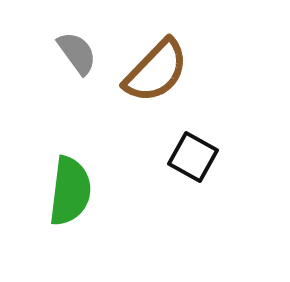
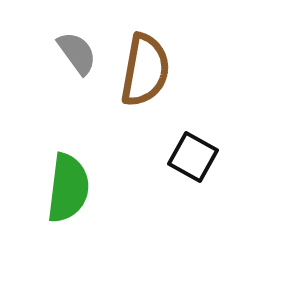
brown semicircle: moved 11 px left, 1 px up; rotated 34 degrees counterclockwise
green semicircle: moved 2 px left, 3 px up
